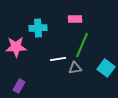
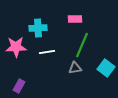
white line: moved 11 px left, 7 px up
